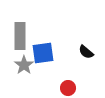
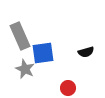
gray rectangle: rotated 24 degrees counterclockwise
black semicircle: rotated 56 degrees counterclockwise
gray star: moved 1 px right, 4 px down; rotated 12 degrees counterclockwise
